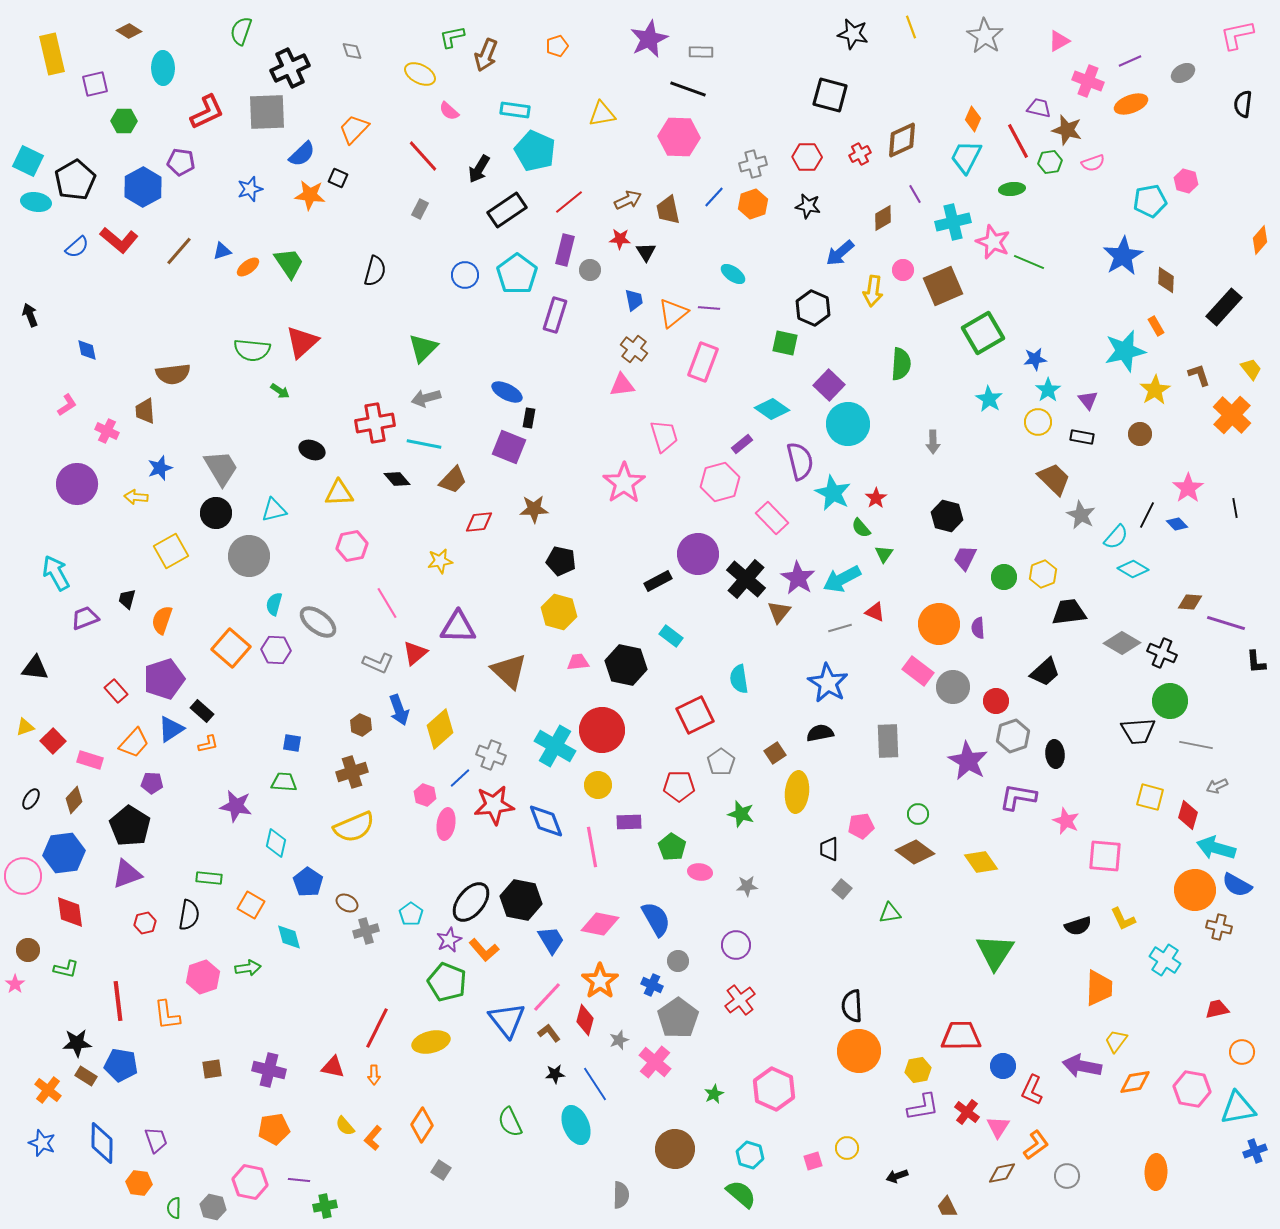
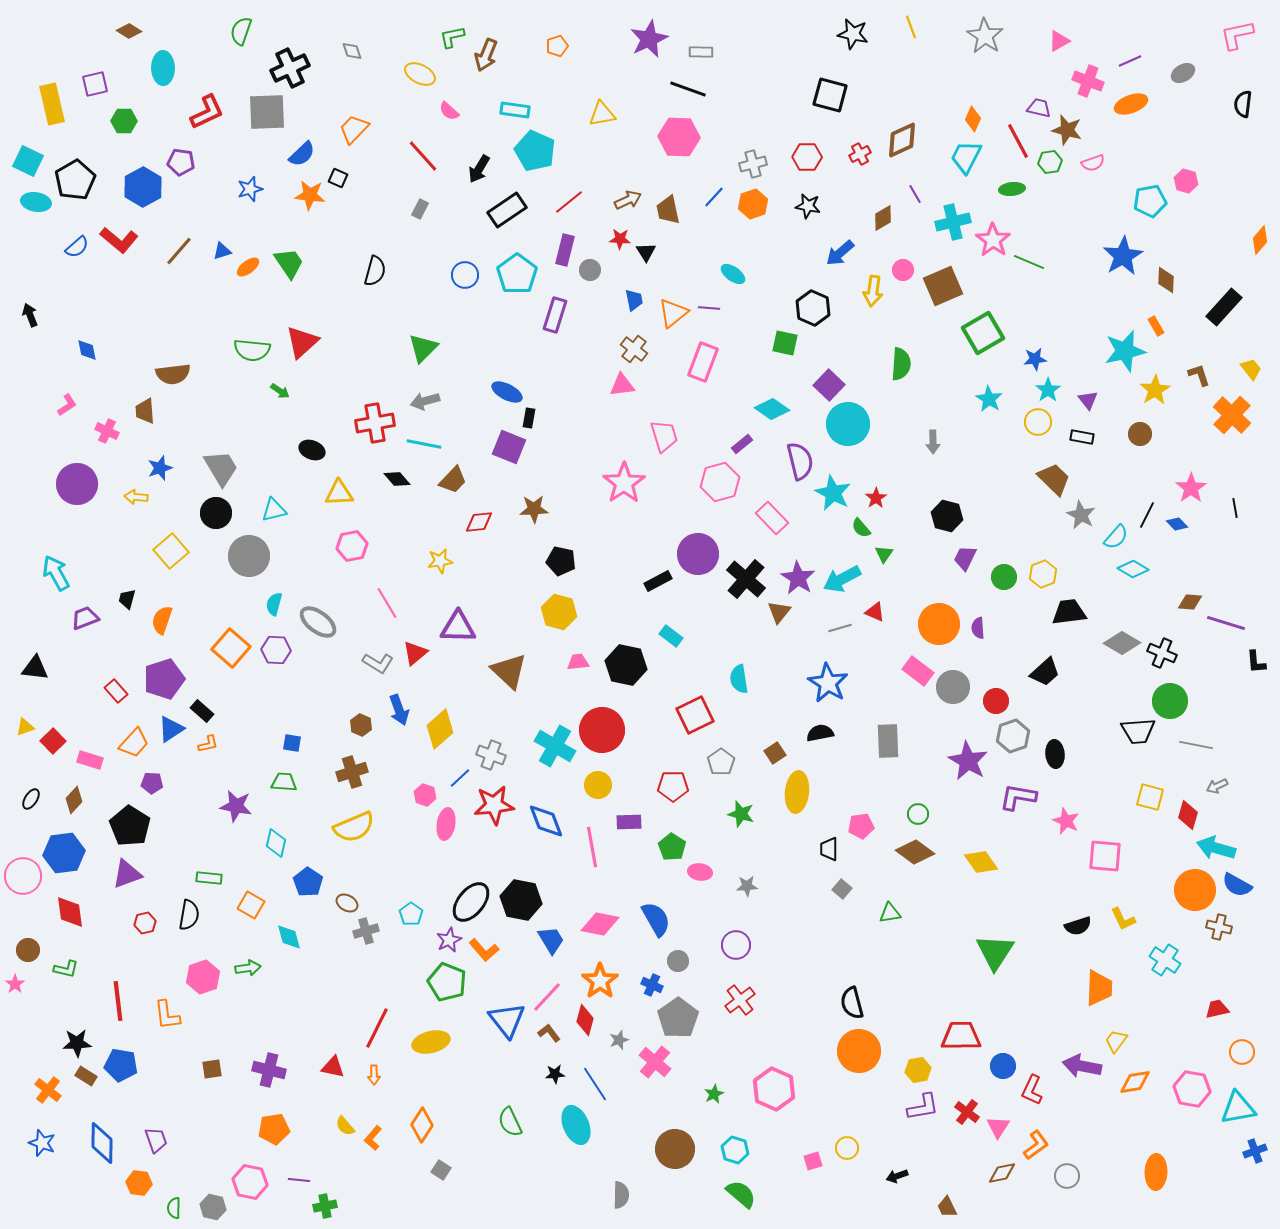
yellow rectangle at (52, 54): moved 50 px down
pink star at (993, 242): moved 2 px up; rotated 12 degrees clockwise
gray arrow at (426, 398): moved 1 px left, 3 px down
pink star at (1188, 488): moved 3 px right
yellow square at (171, 551): rotated 12 degrees counterclockwise
gray L-shape at (378, 663): rotated 8 degrees clockwise
red pentagon at (679, 786): moved 6 px left
black semicircle at (852, 1006): moved 3 px up; rotated 12 degrees counterclockwise
cyan hexagon at (750, 1155): moved 15 px left, 5 px up
